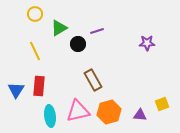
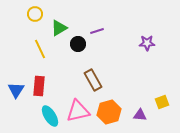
yellow line: moved 5 px right, 2 px up
yellow square: moved 2 px up
cyan ellipse: rotated 25 degrees counterclockwise
